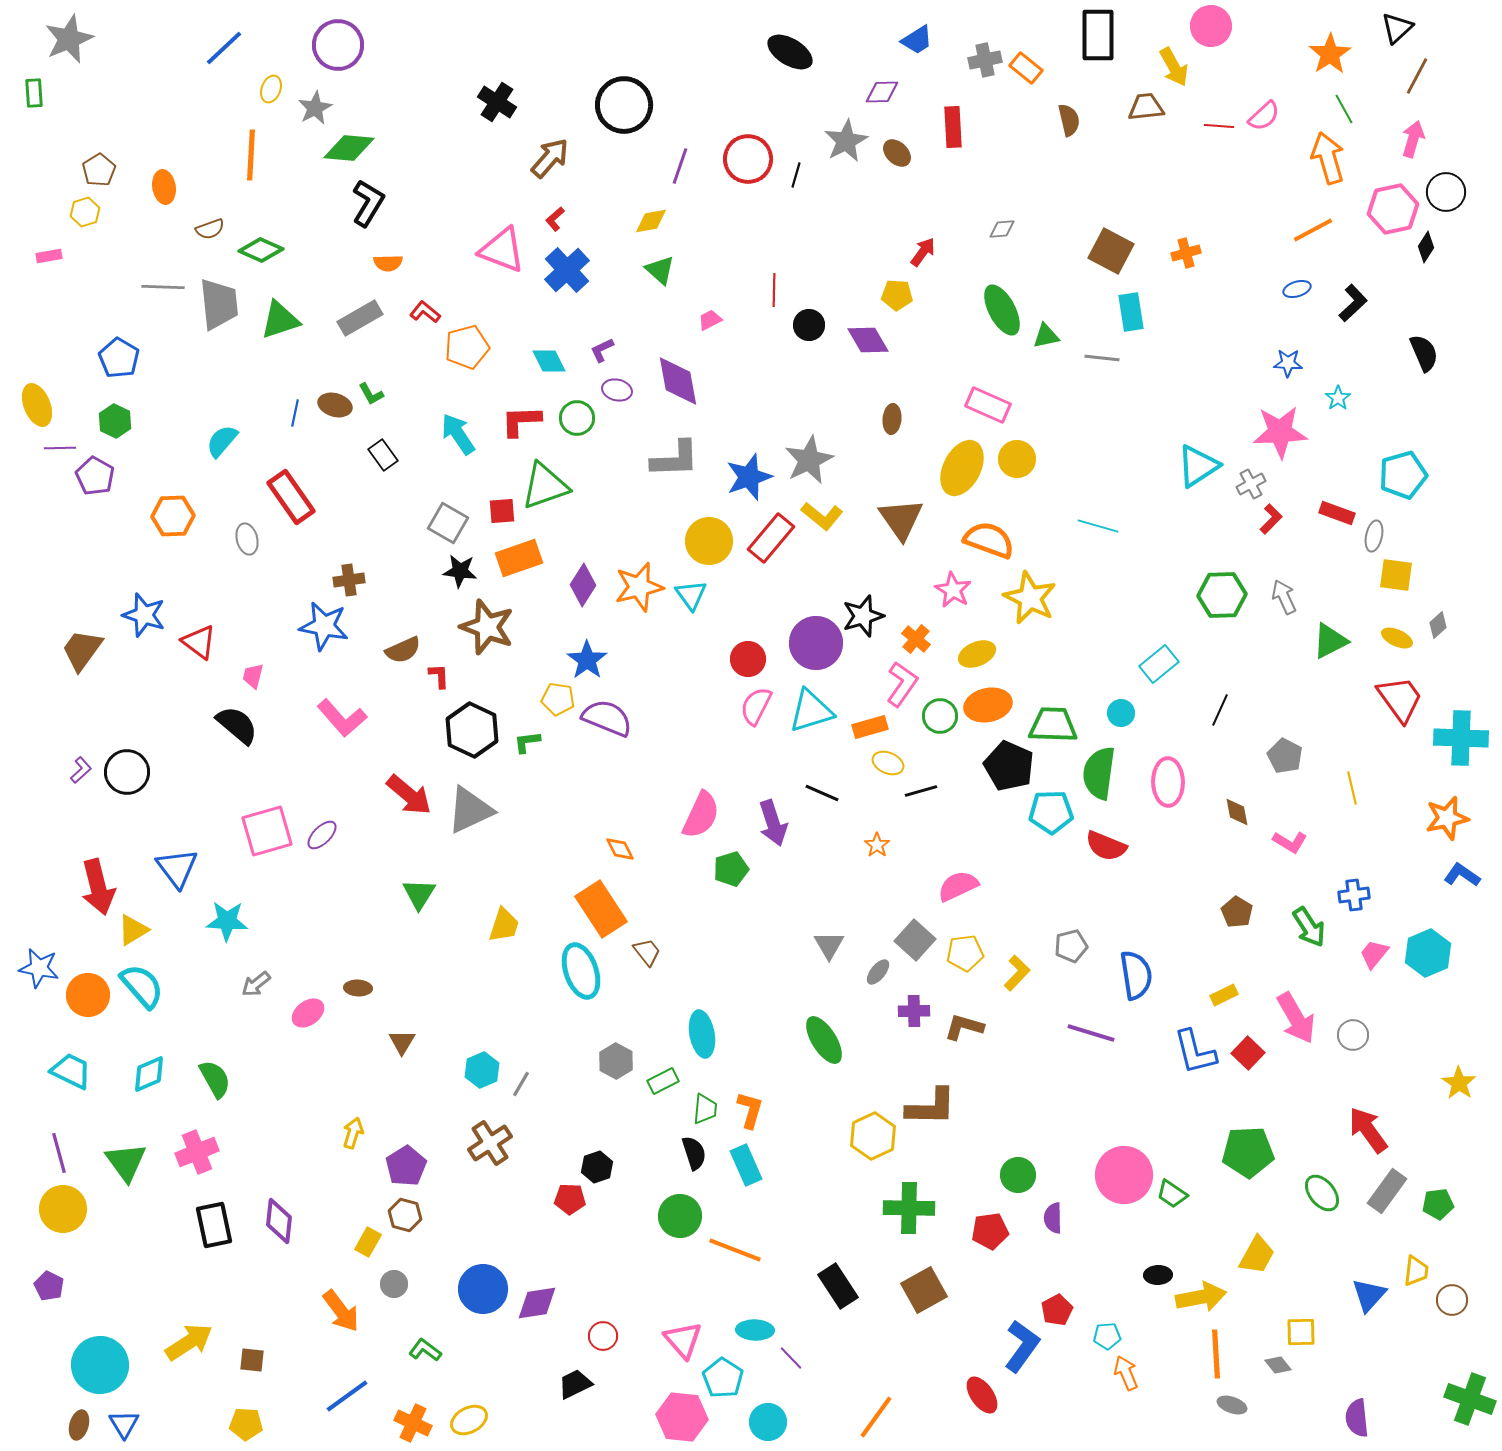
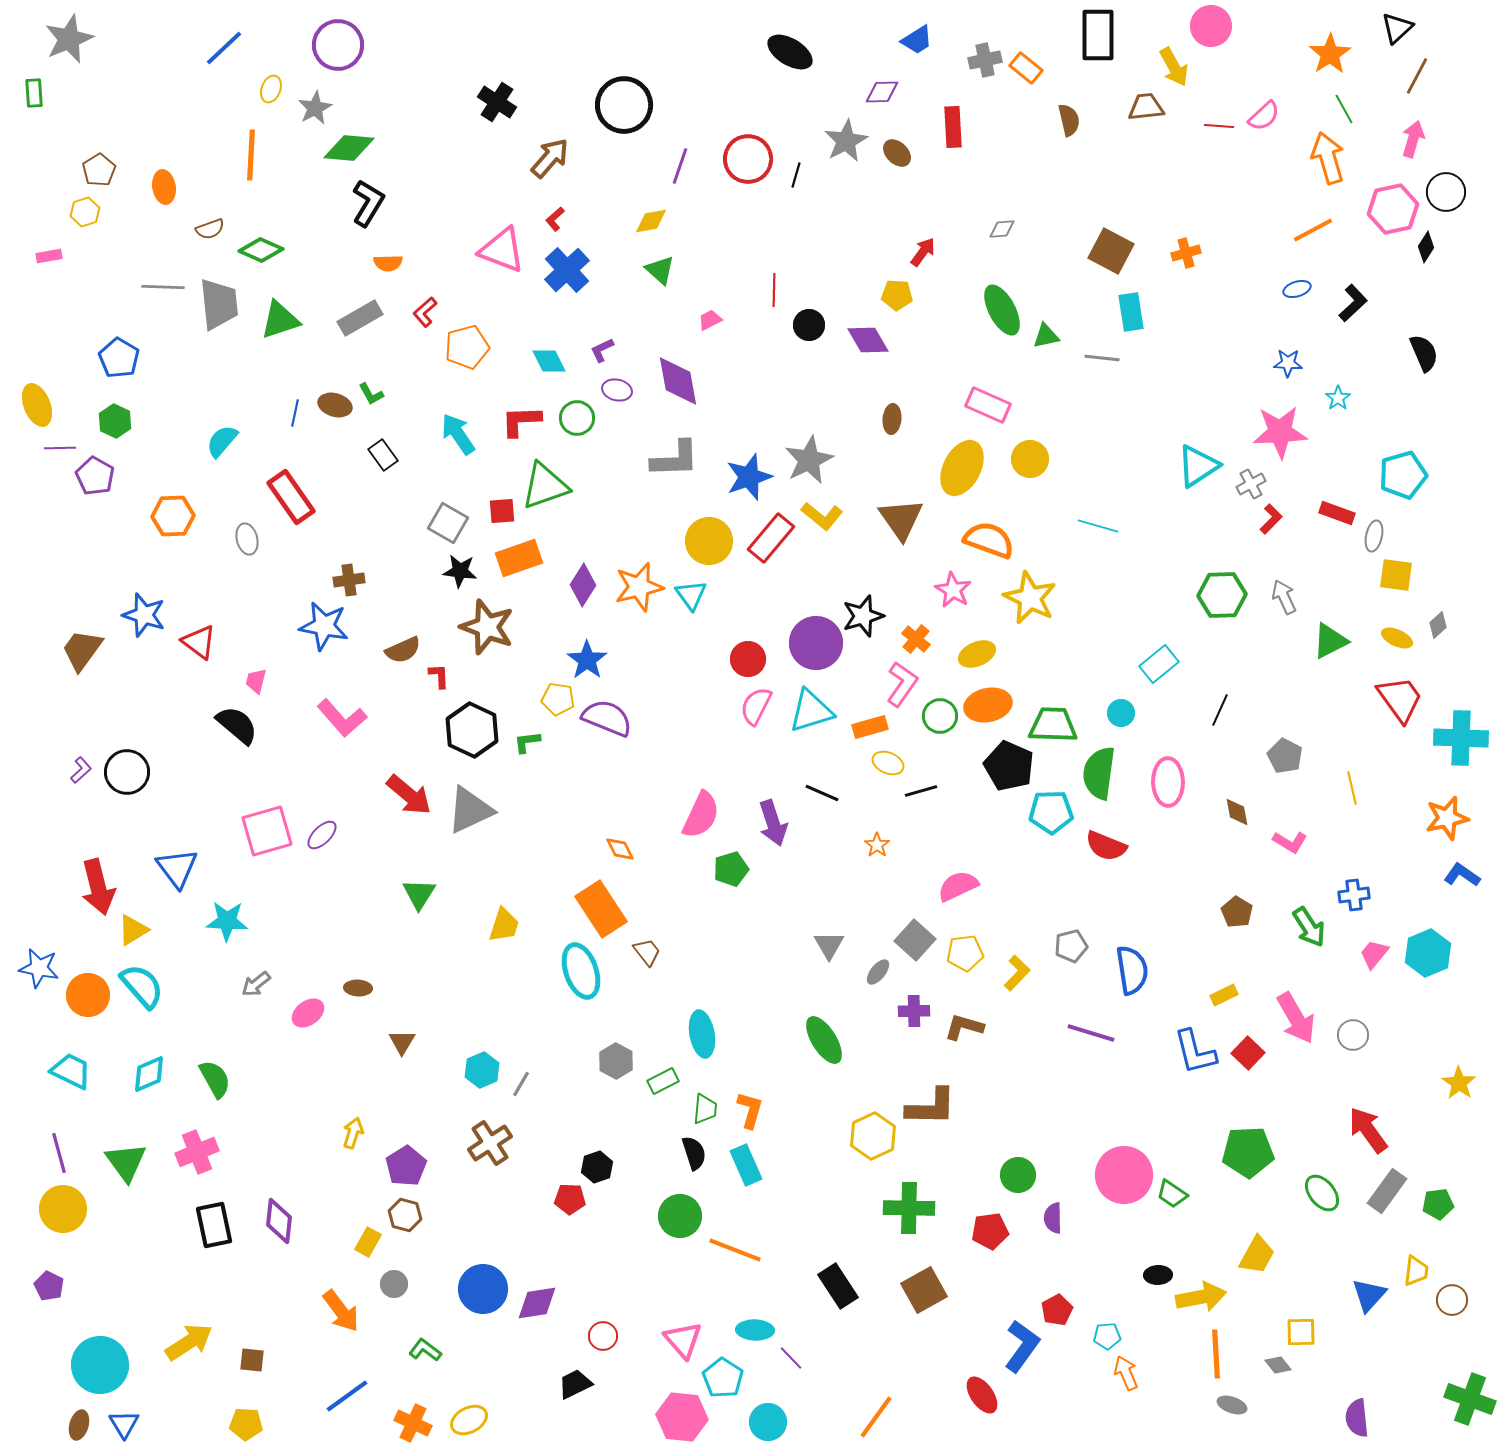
red L-shape at (425, 312): rotated 80 degrees counterclockwise
yellow circle at (1017, 459): moved 13 px right
pink trapezoid at (253, 676): moved 3 px right, 5 px down
blue semicircle at (1136, 975): moved 4 px left, 5 px up
